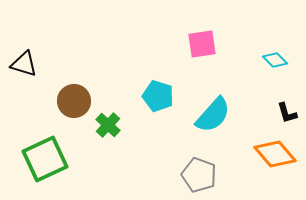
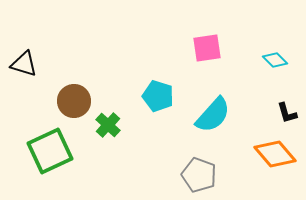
pink square: moved 5 px right, 4 px down
green square: moved 5 px right, 8 px up
